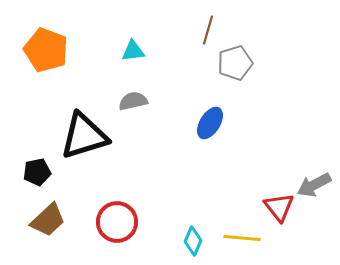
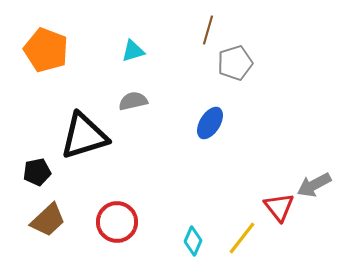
cyan triangle: rotated 10 degrees counterclockwise
yellow line: rotated 57 degrees counterclockwise
